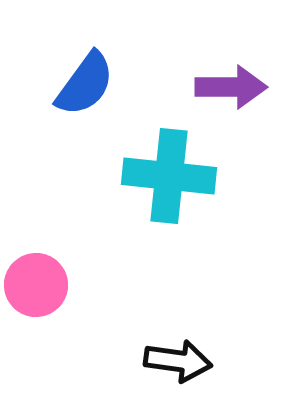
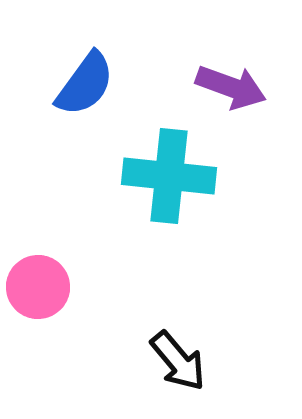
purple arrow: rotated 20 degrees clockwise
pink circle: moved 2 px right, 2 px down
black arrow: rotated 42 degrees clockwise
